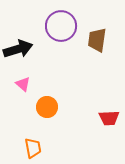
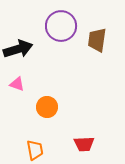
pink triangle: moved 6 px left; rotated 21 degrees counterclockwise
red trapezoid: moved 25 px left, 26 px down
orange trapezoid: moved 2 px right, 2 px down
